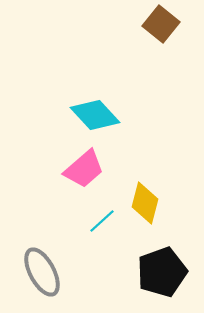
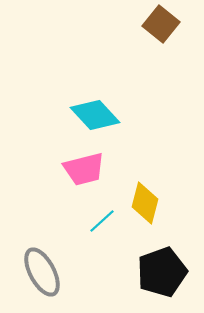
pink trapezoid: rotated 27 degrees clockwise
